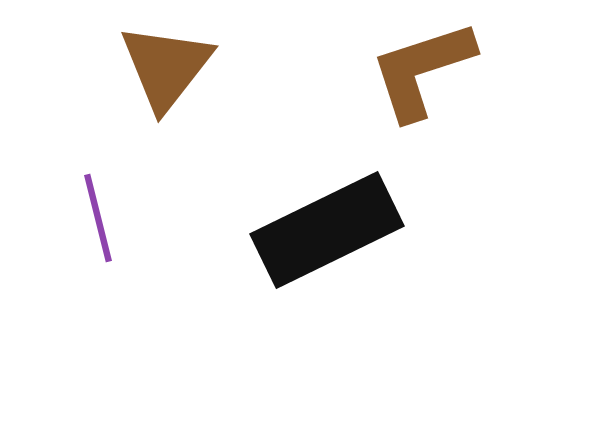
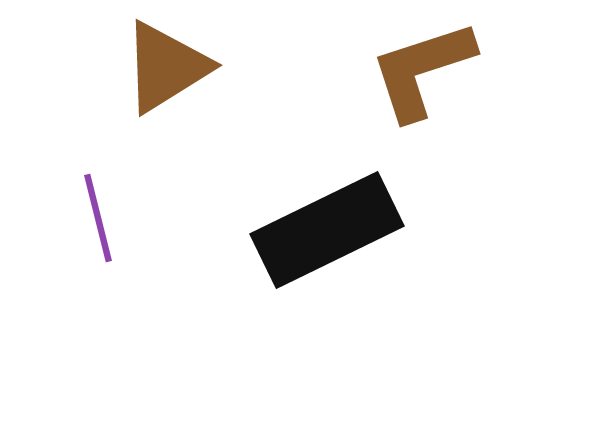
brown triangle: rotated 20 degrees clockwise
